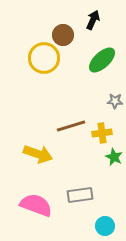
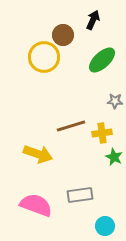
yellow circle: moved 1 px up
